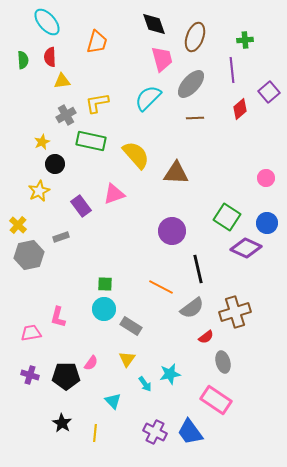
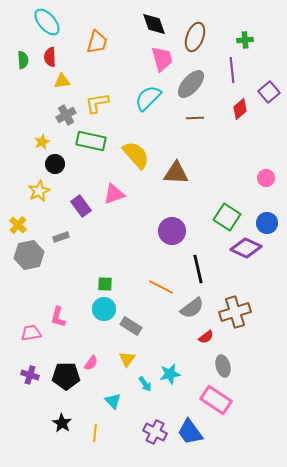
gray ellipse at (223, 362): moved 4 px down
